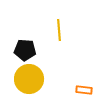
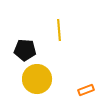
yellow circle: moved 8 px right
orange rectangle: moved 2 px right; rotated 28 degrees counterclockwise
